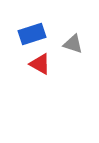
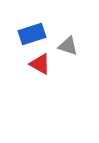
gray triangle: moved 5 px left, 2 px down
